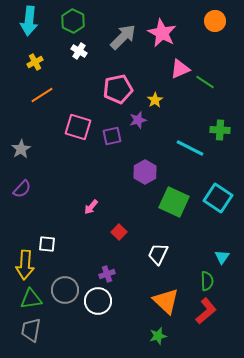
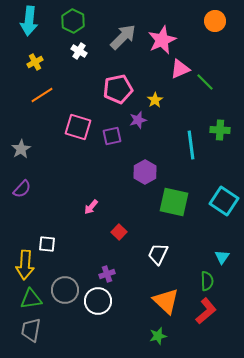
pink star: moved 7 px down; rotated 20 degrees clockwise
green line: rotated 12 degrees clockwise
cyan line: moved 1 px right, 3 px up; rotated 56 degrees clockwise
cyan square: moved 6 px right, 3 px down
green square: rotated 12 degrees counterclockwise
